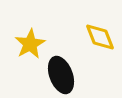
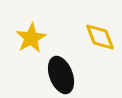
yellow star: moved 1 px right, 6 px up
